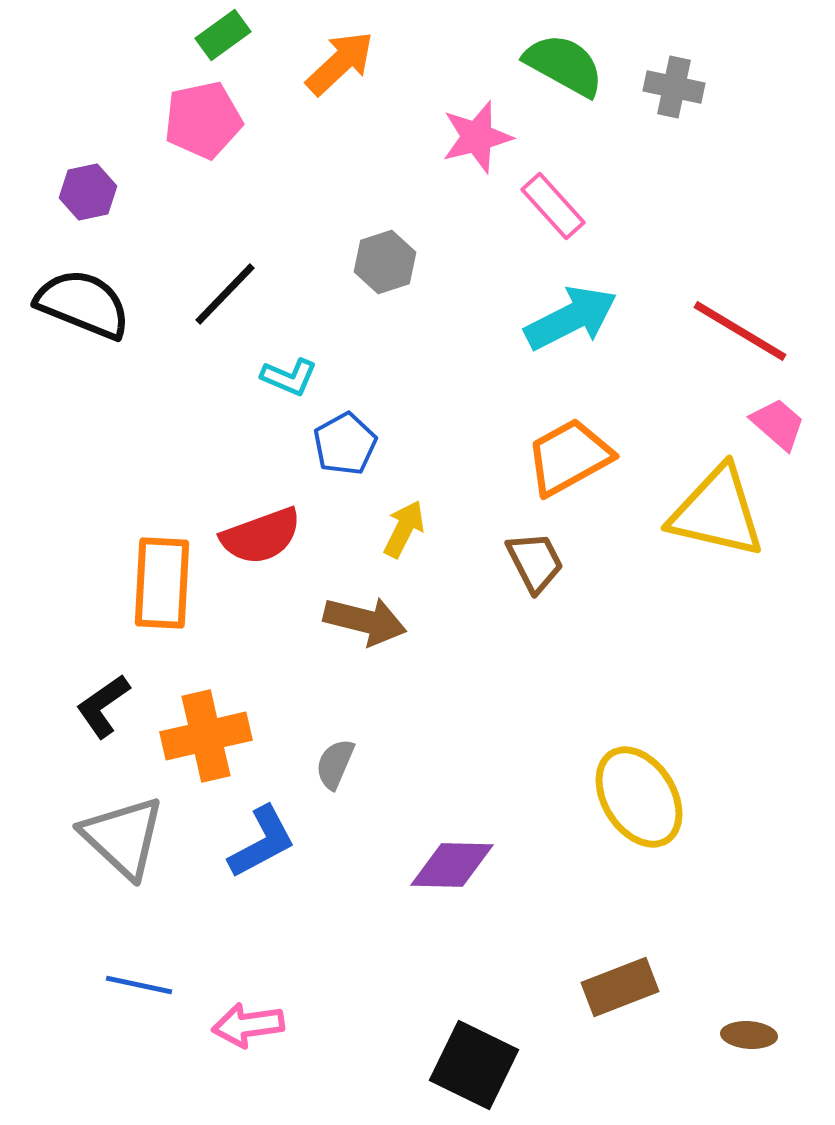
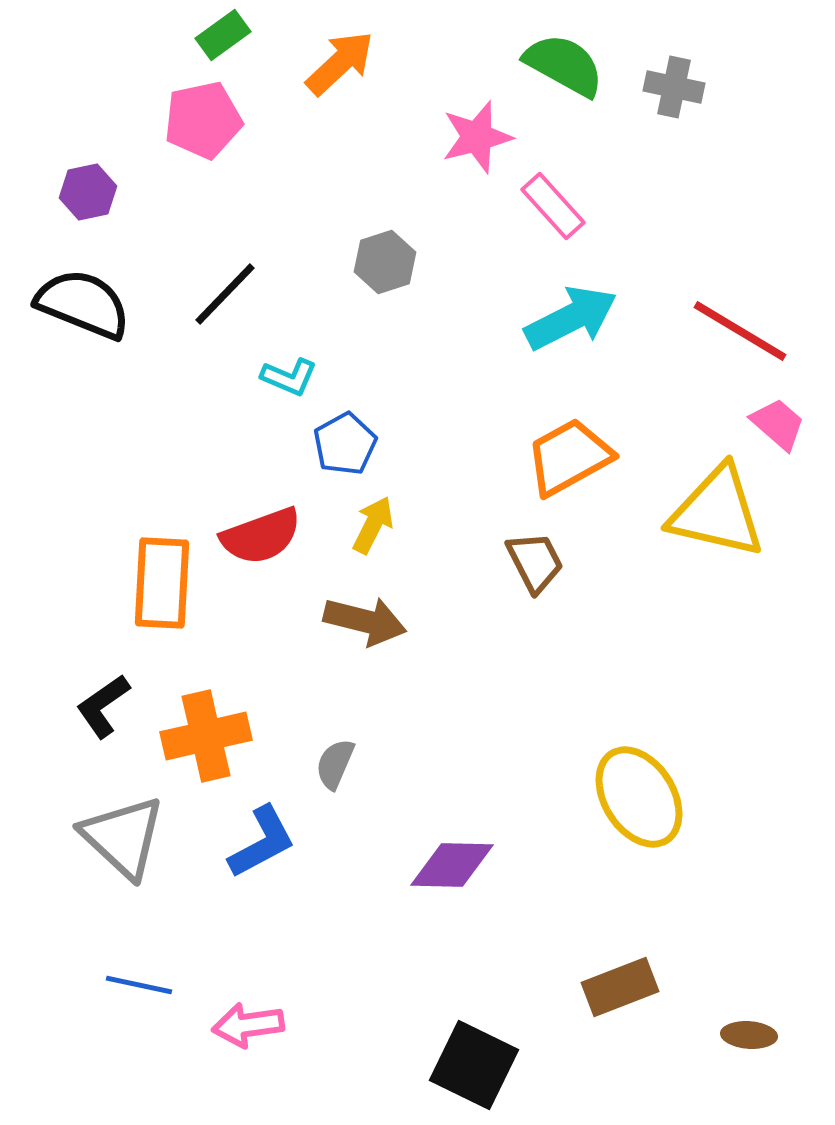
yellow arrow: moved 31 px left, 4 px up
